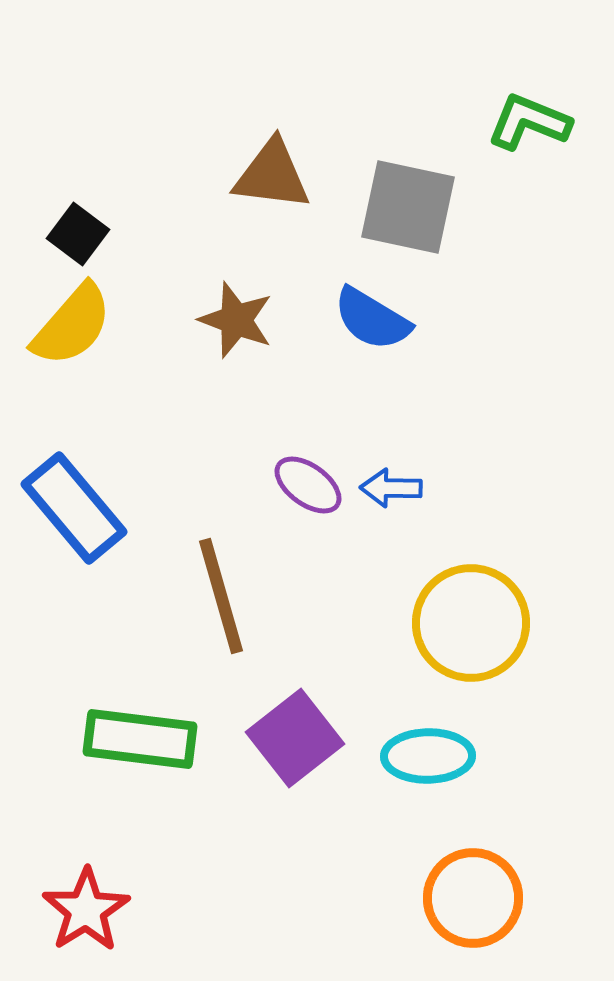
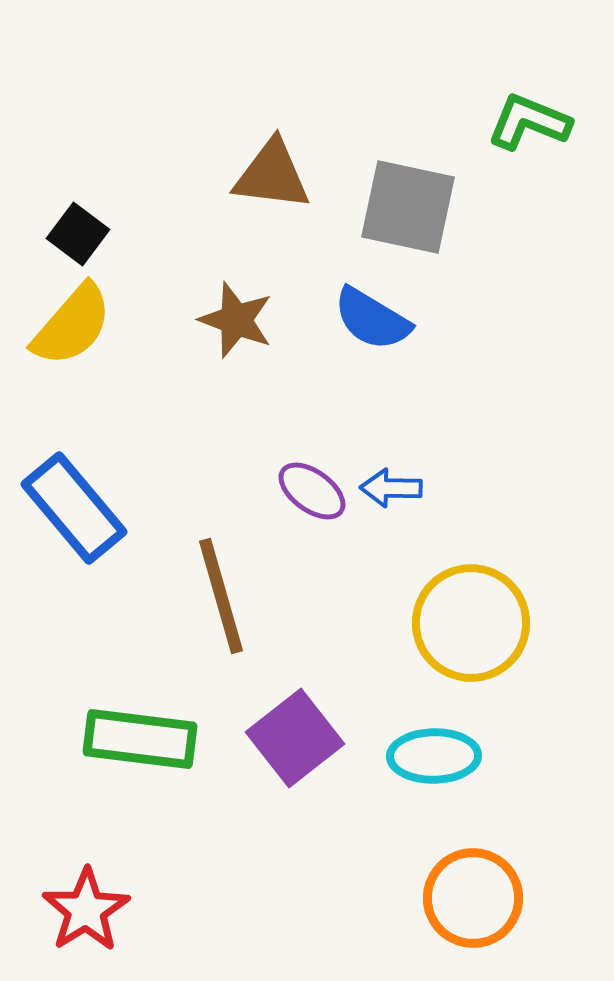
purple ellipse: moved 4 px right, 6 px down
cyan ellipse: moved 6 px right
